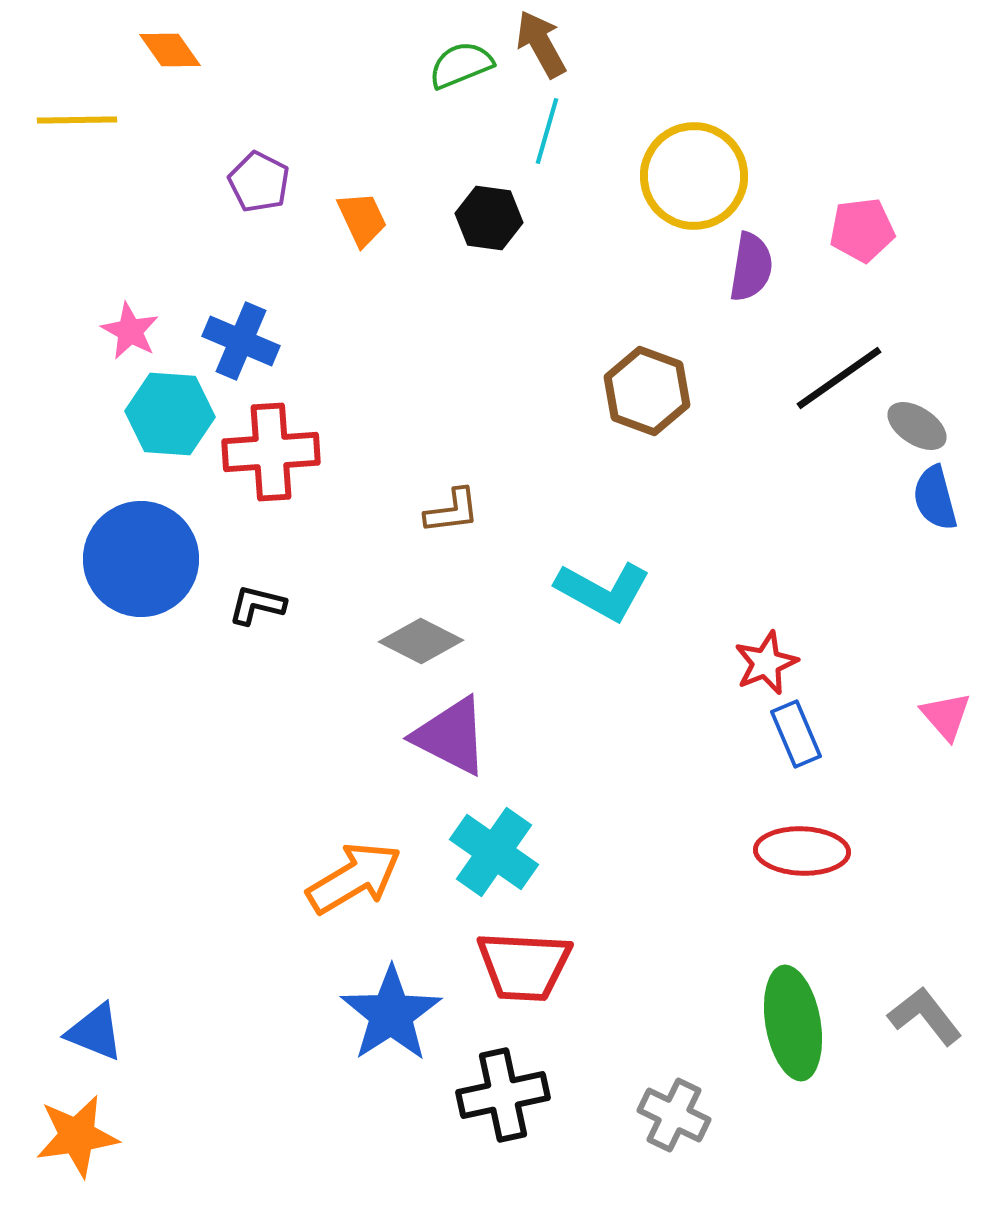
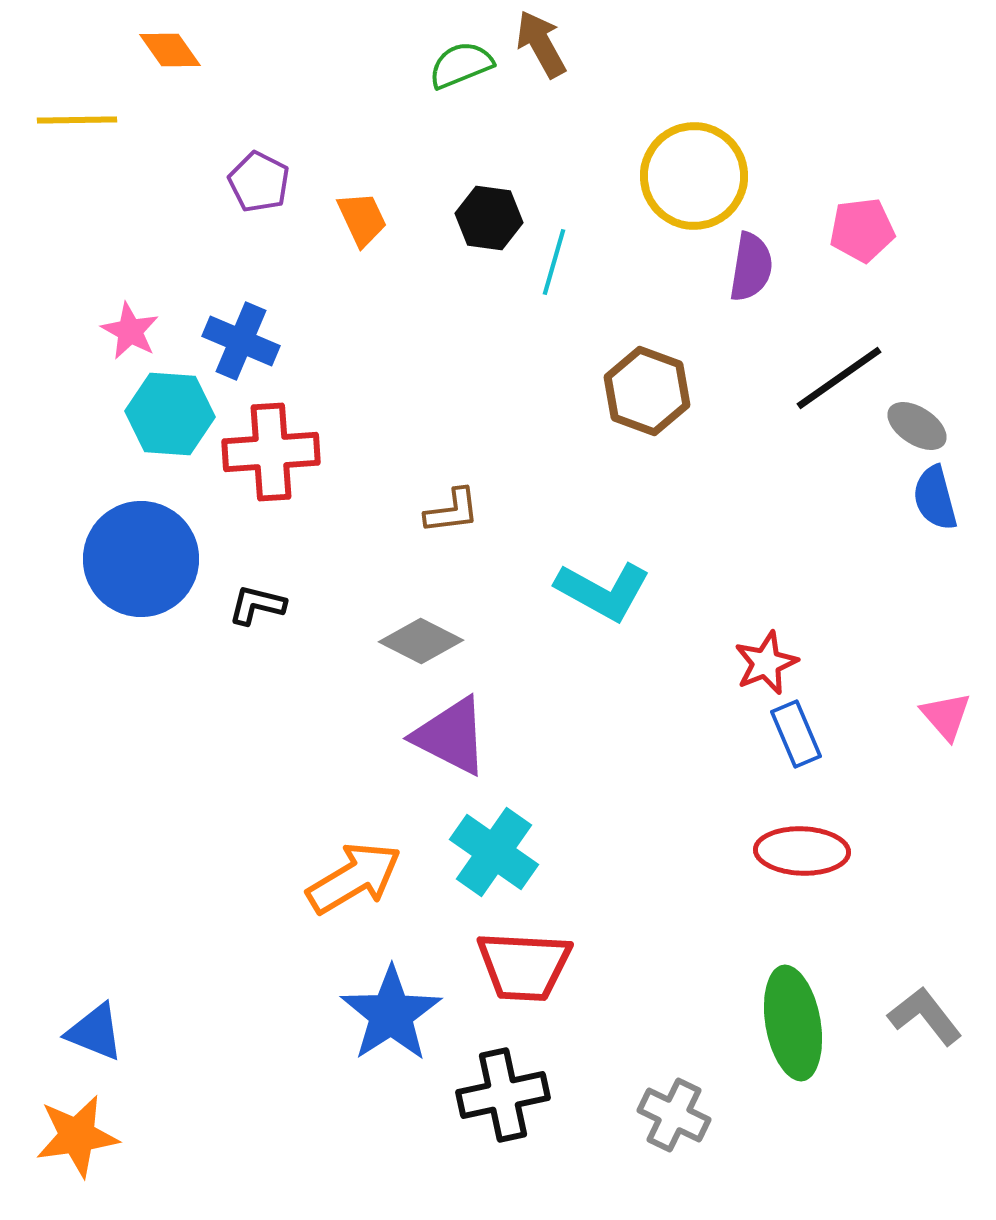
cyan line: moved 7 px right, 131 px down
